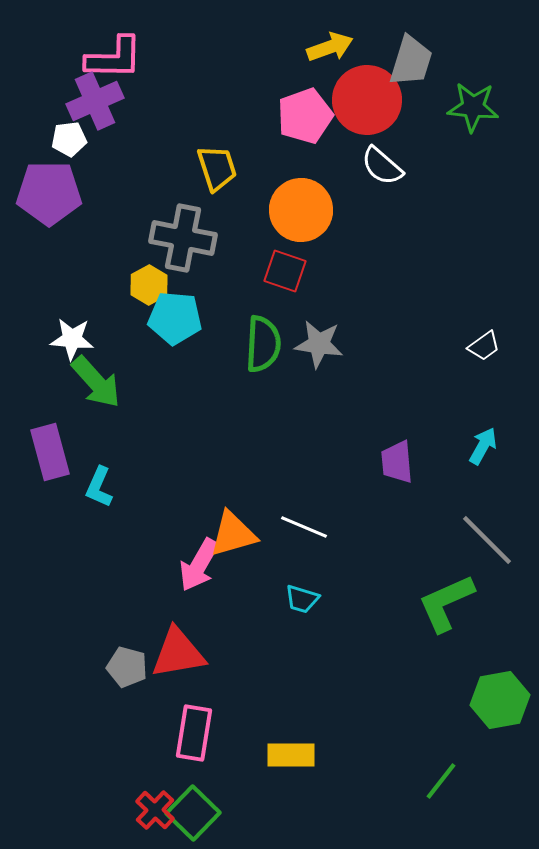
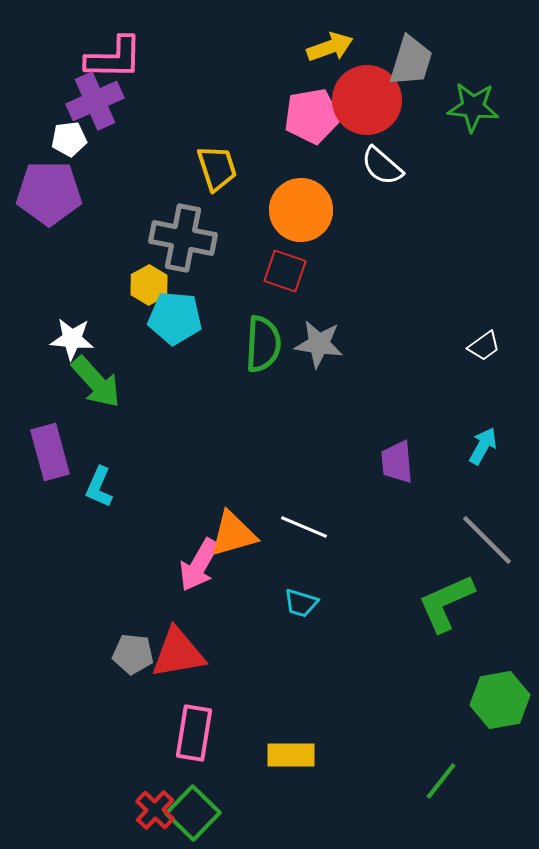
pink pentagon: moved 7 px right; rotated 10 degrees clockwise
cyan trapezoid: moved 1 px left, 4 px down
gray pentagon: moved 6 px right, 13 px up; rotated 9 degrees counterclockwise
